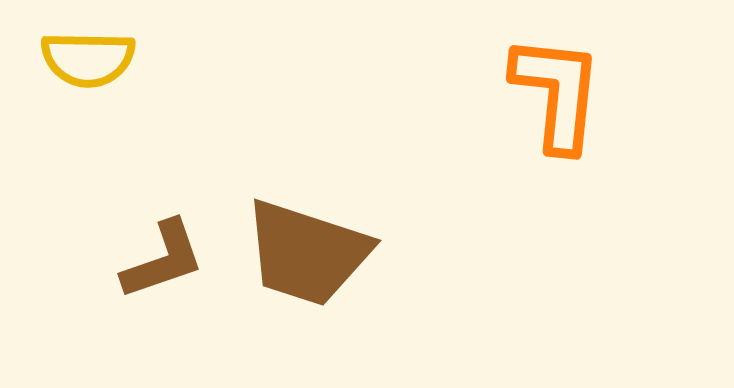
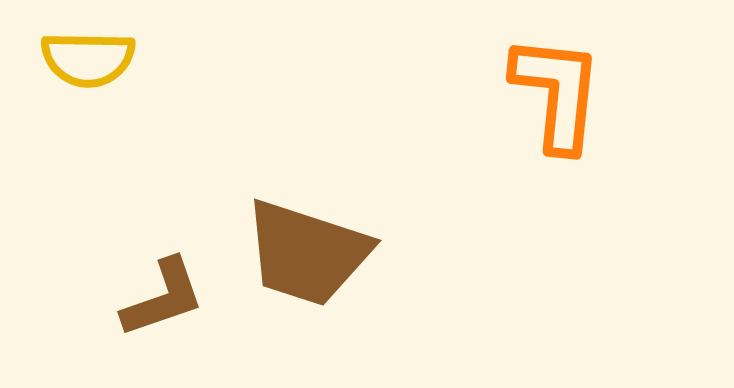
brown L-shape: moved 38 px down
